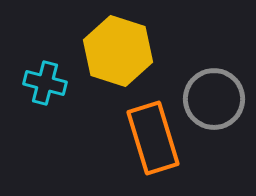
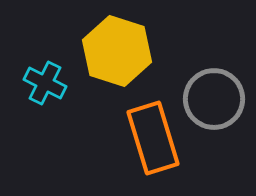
yellow hexagon: moved 1 px left
cyan cross: rotated 12 degrees clockwise
